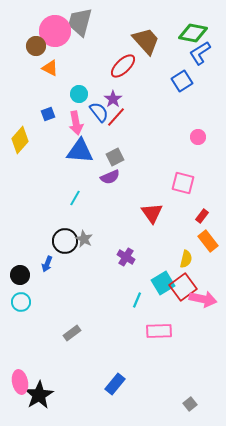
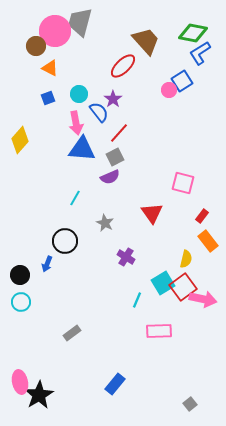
blue square at (48, 114): moved 16 px up
red line at (116, 117): moved 3 px right, 16 px down
pink circle at (198, 137): moved 29 px left, 47 px up
blue triangle at (80, 151): moved 2 px right, 2 px up
gray star at (84, 239): moved 21 px right, 16 px up
